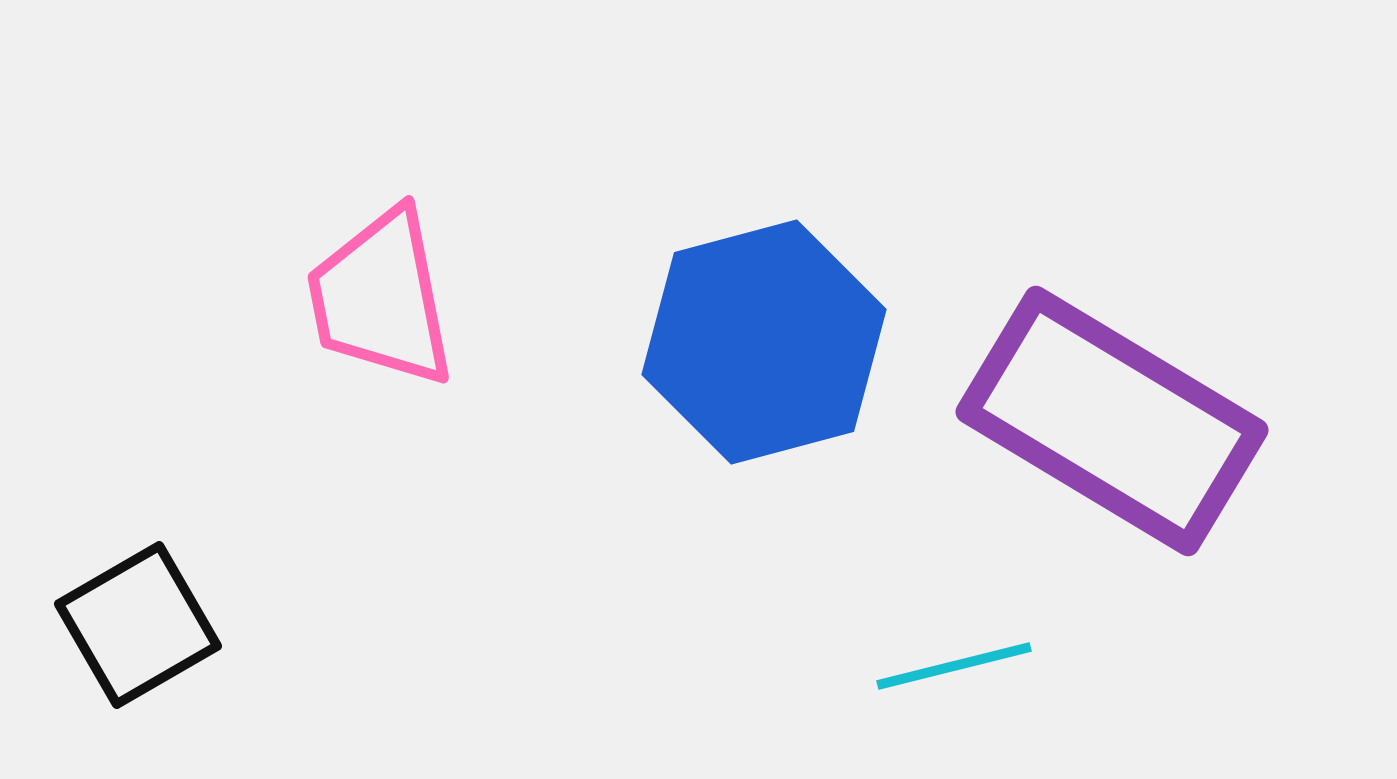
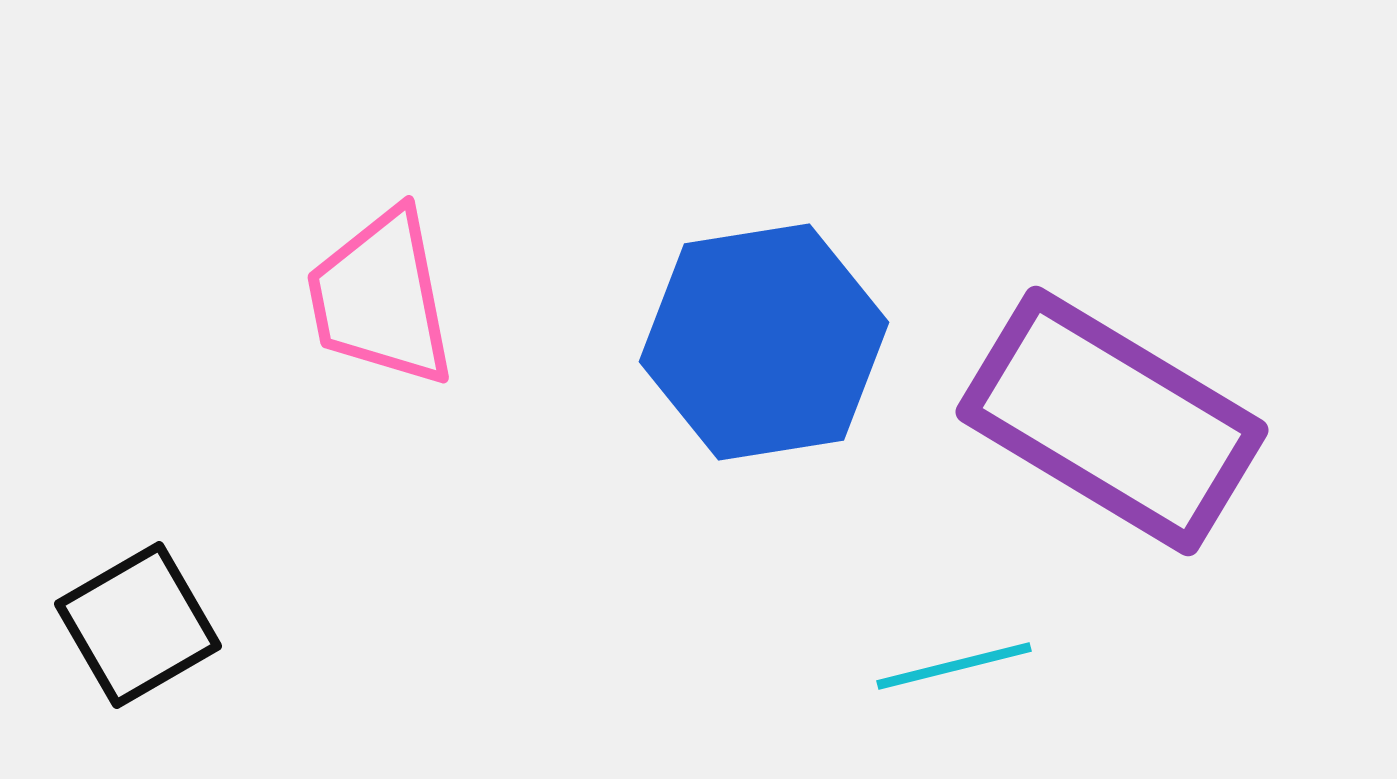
blue hexagon: rotated 6 degrees clockwise
